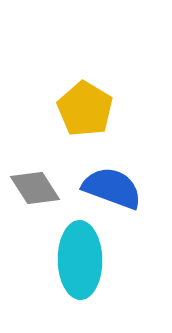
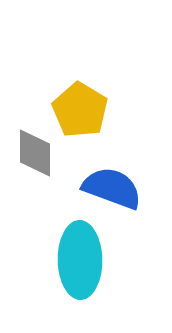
yellow pentagon: moved 5 px left, 1 px down
gray diamond: moved 35 px up; rotated 33 degrees clockwise
